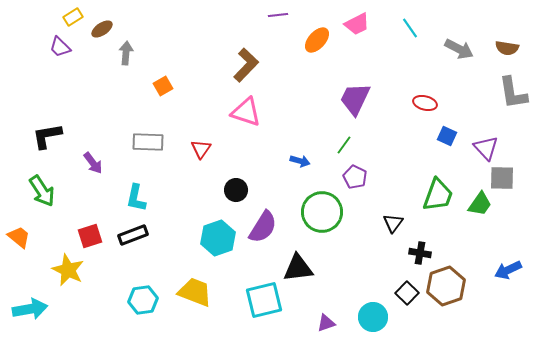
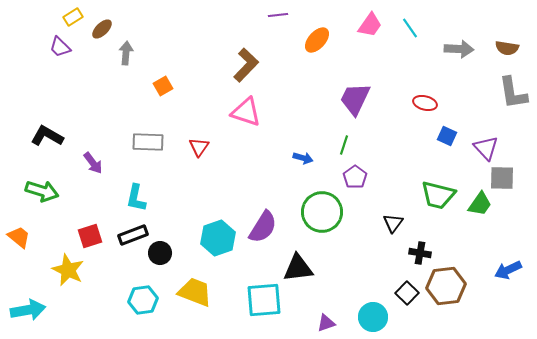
pink trapezoid at (357, 24): moved 13 px right, 1 px down; rotated 28 degrees counterclockwise
brown ellipse at (102, 29): rotated 10 degrees counterclockwise
gray arrow at (459, 49): rotated 24 degrees counterclockwise
black L-shape at (47, 136): rotated 40 degrees clockwise
green line at (344, 145): rotated 18 degrees counterclockwise
red triangle at (201, 149): moved 2 px left, 2 px up
blue arrow at (300, 161): moved 3 px right, 3 px up
purple pentagon at (355, 177): rotated 10 degrees clockwise
black circle at (236, 190): moved 76 px left, 63 px down
green arrow at (42, 191): rotated 40 degrees counterclockwise
green trapezoid at (438, 195): rotated 84 degrees clockwise
brown hexagon at (446, 286): rotated 12 degrees clockwise
cyan square at (264, 300): rotated 9 degrees clockwise
cyan arrow at (30, 309): moved 2 px left, 1 px down
